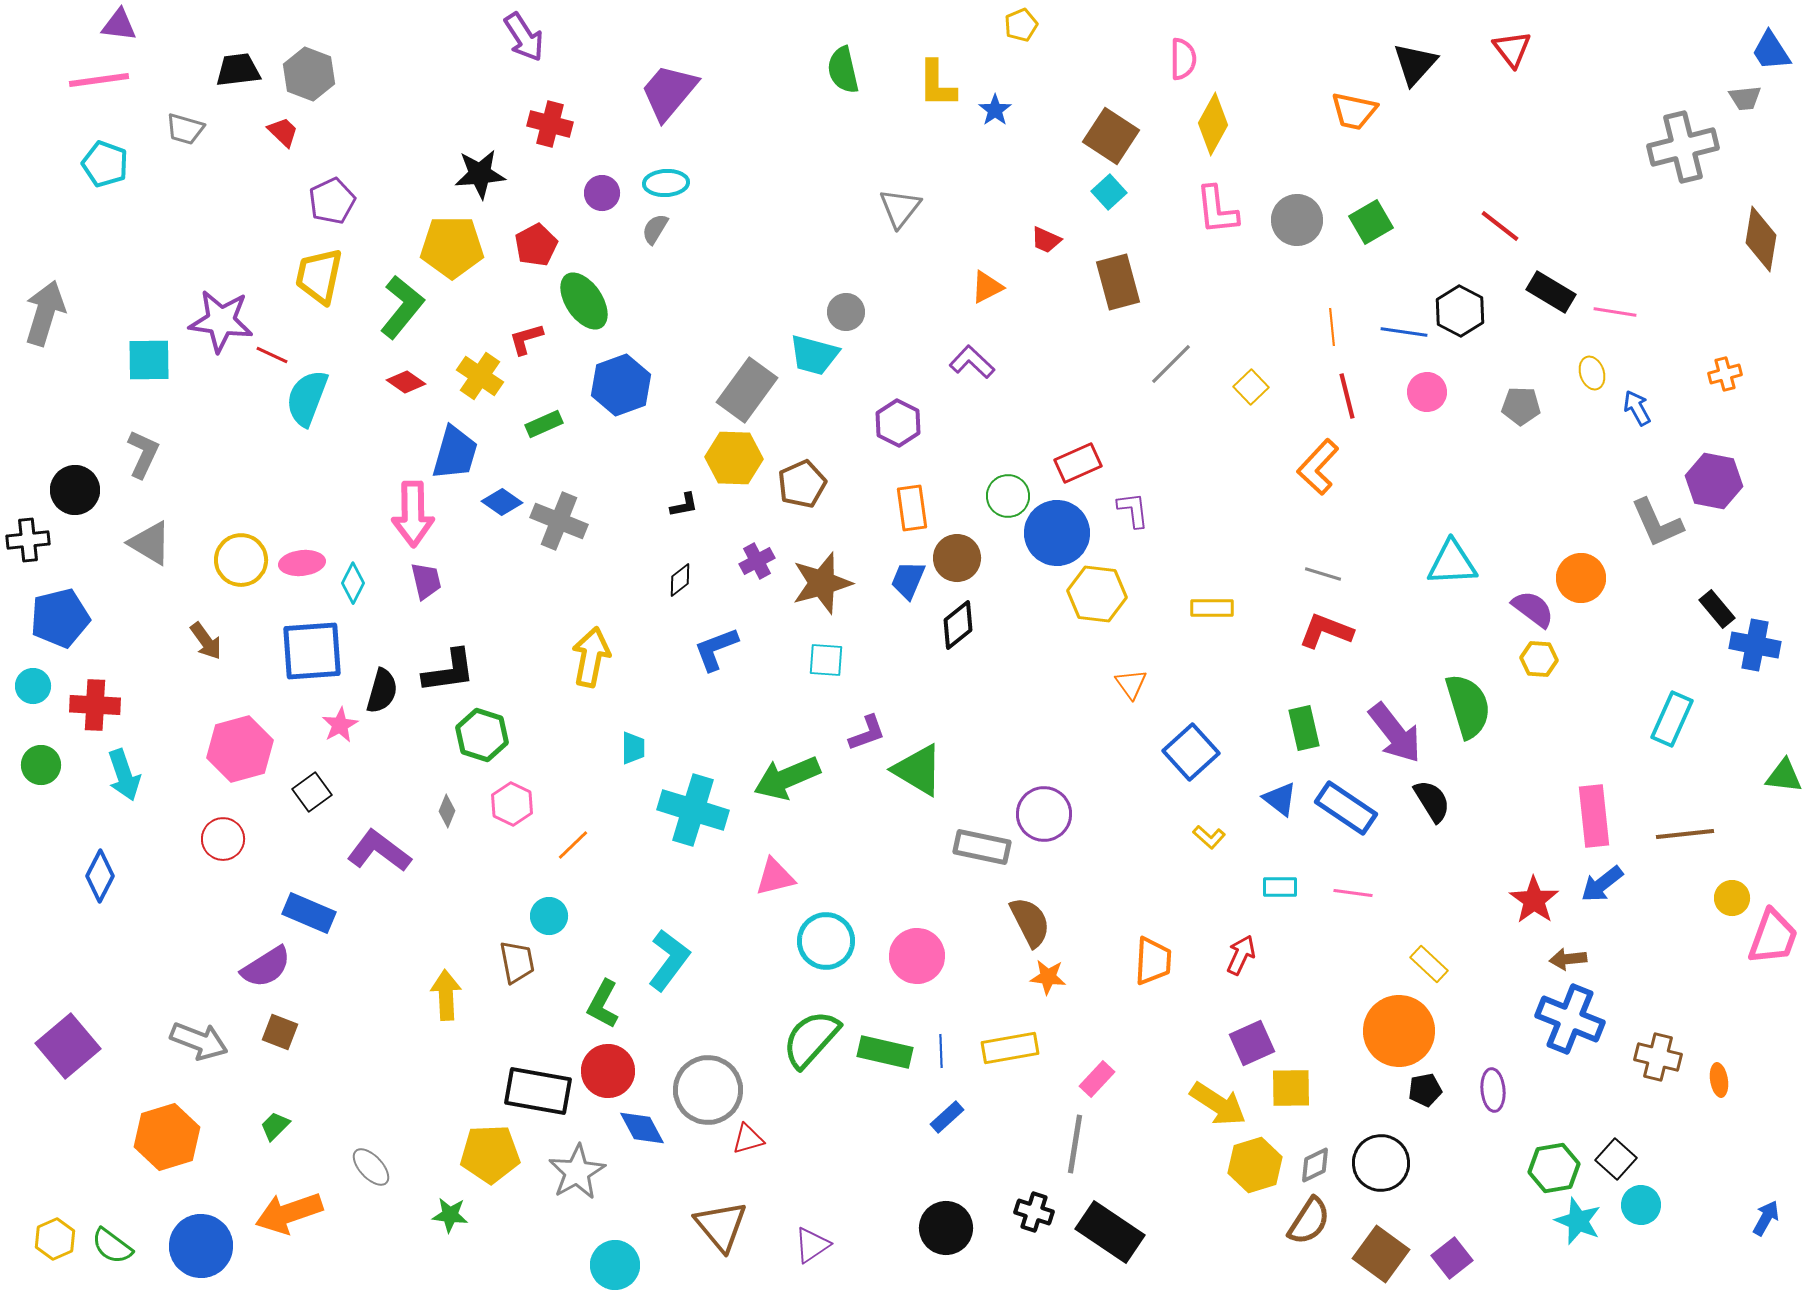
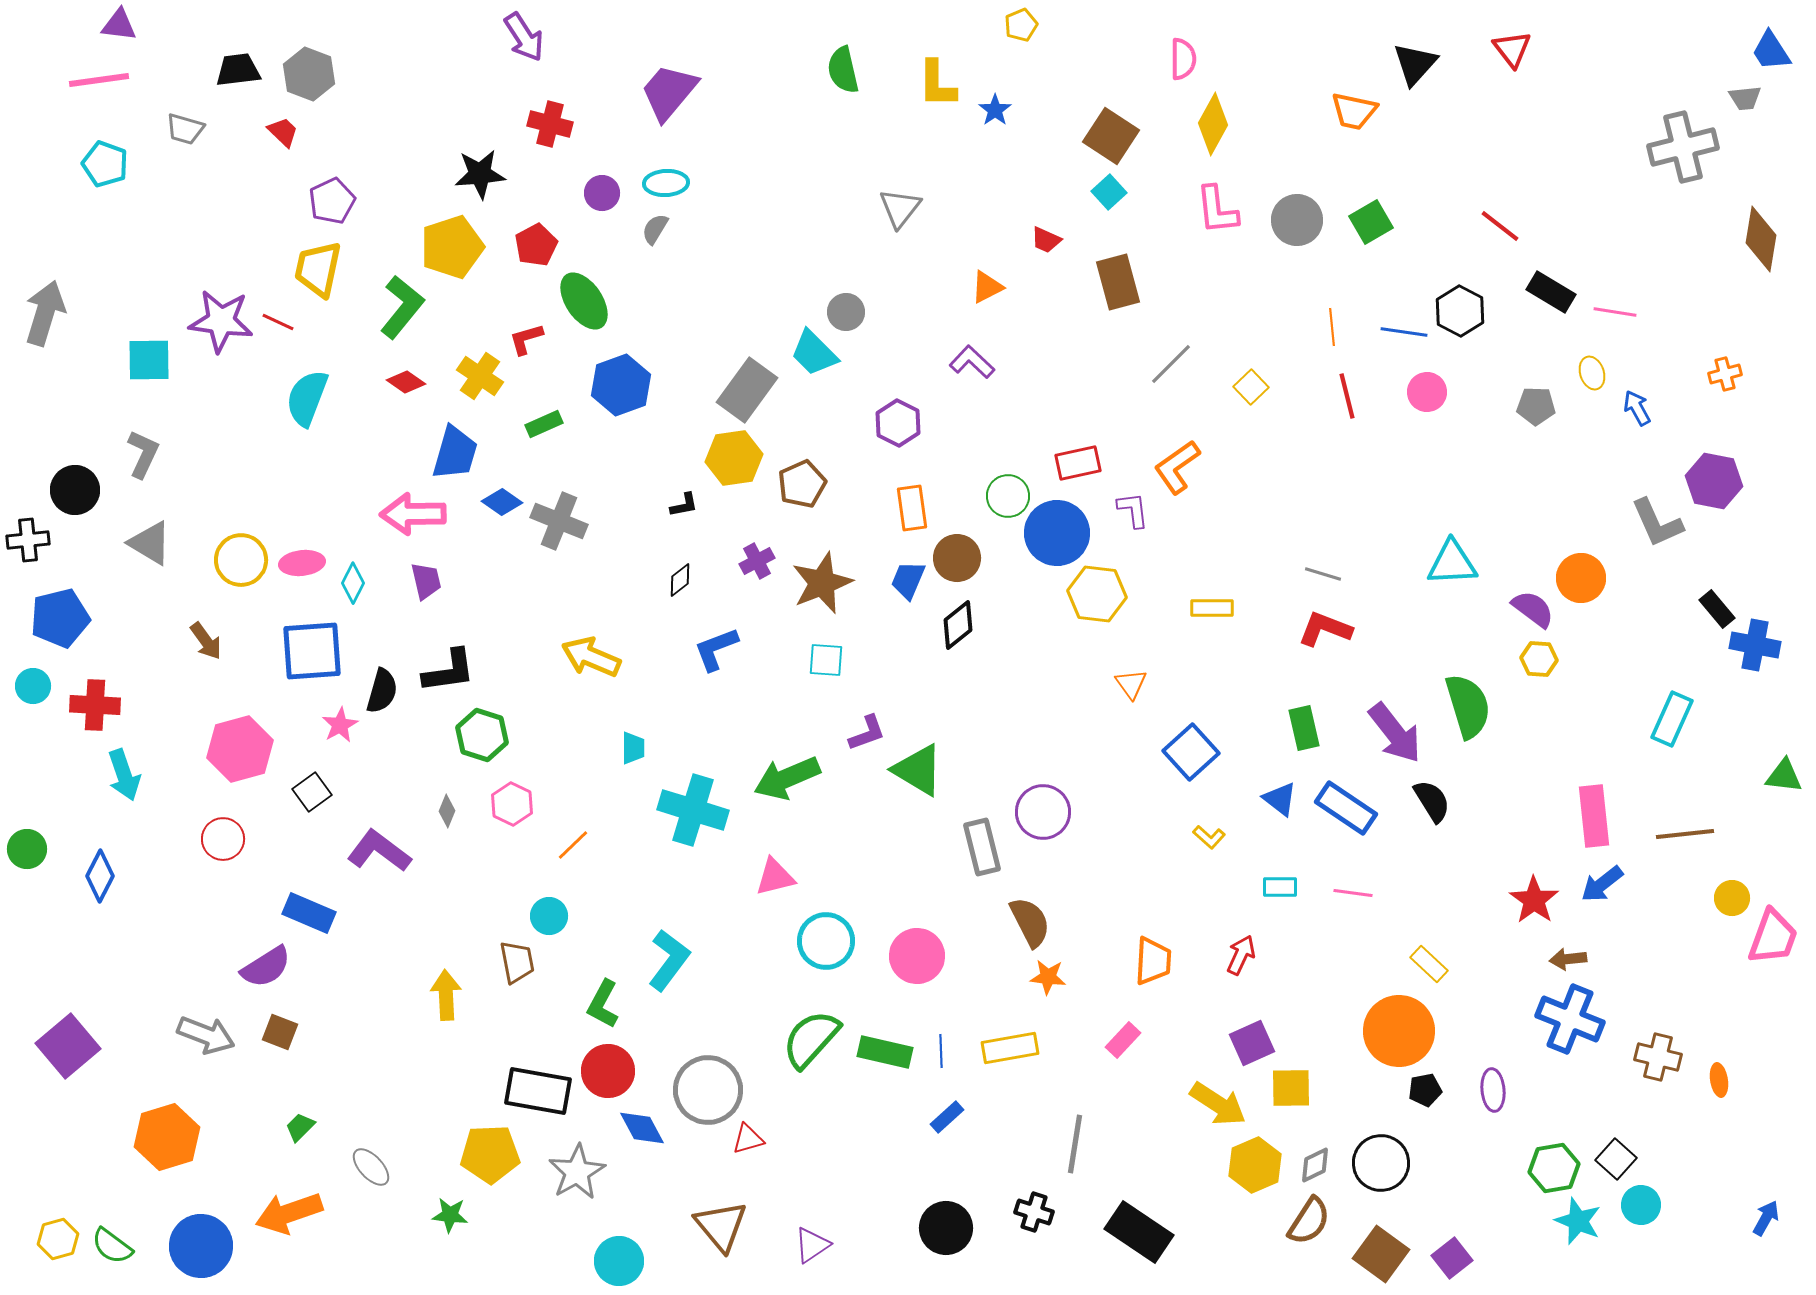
yellow pentagon at (452, 247): rotated 18 degrees counterclockwise
yellow trapezoid at (319, 276): moved 1 px left, 7 px up
red line at (272, 355): moved 6 px right, 33 px up
cyan trapezoid at (814, 355): moved 2 px up; rotated 30 degrees clockwise
gray pentagon at (1521, 406): moved 15 px right
yellow hexagon at (734, 458): rotated 10 degrees counterclockwise
red rectangle at (1078, 463): rotated 12 degrees clockwise
orange L-shape at (1318, 467): moved 141 px left; rotated 12 degrees clockwise
pink arrow at (413, 514): rotated 90 degrees clockwise
brown star at (822, 583): rotated 6 degrees counterclockwise
red L-shape at (1326, 631): moved 1 px left, 2 px up
yellow arrow at (591, 657): rotated 78 degrees counterclockwise
green circle at (41, 765): moved 14 px left, 84 px down
purple circle at (1044, 814): moved 1 px left, 2 px up
gray rectangle at (982, 847): rotated 64 degrees clockwise
gray arrow at (199, 1041): moved 7 px right, 6 px up
pink rectangle at (1097, 1079): moved 26 px right, 39 px up
green trapezoid at (275, 1126): moved 25 px right, 1 px down
yellow hexagon at (1255, 1165): rotated 6 degrees counterclockwise
black rectangle at (1110, 1232): moved 29 px right
yellow hexagon at (55, 1239): moved 3 px right; rotated 9 degrees clockwise
cyan circle at (615, 1265): moved 4 px right, 4 px up
